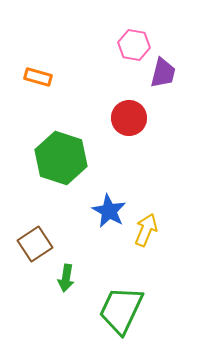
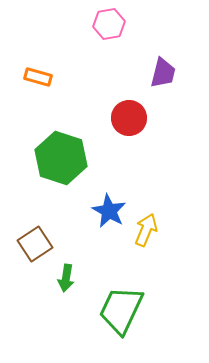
pink hexagon: moved 25 px left, 21 px up; rotated 20 degrees counterclockwise
